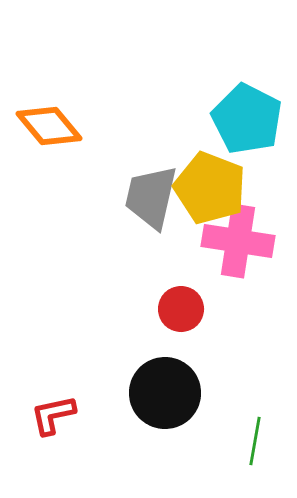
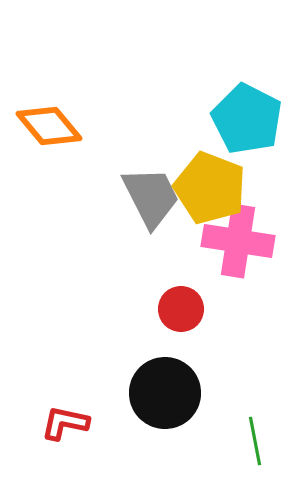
gray trapezoid: rotated 140 degrees clockwise
red L-shape: moved 12 px right, 8 px down; rotated 24 degrees clockwise
green line: rotated 21 degrees counterclockwise
